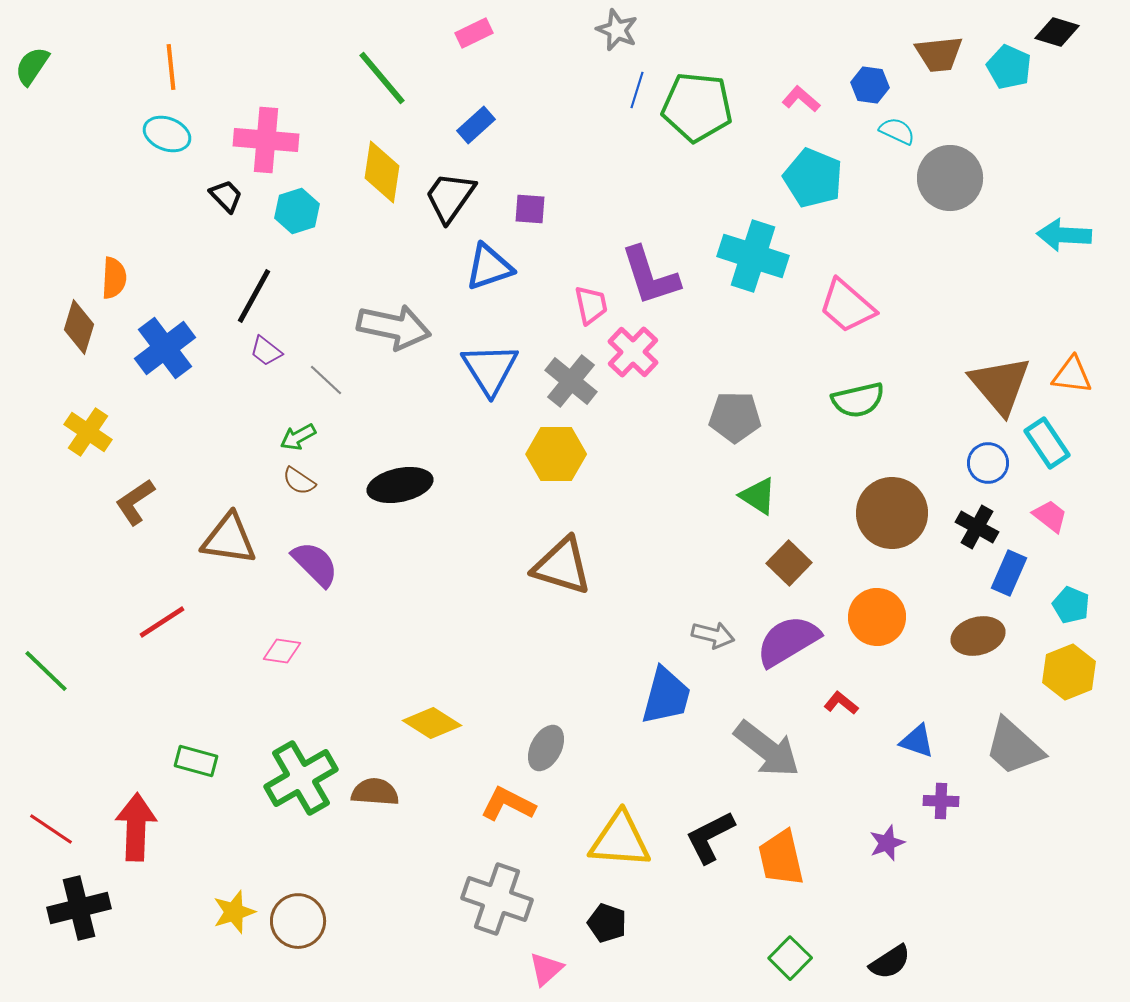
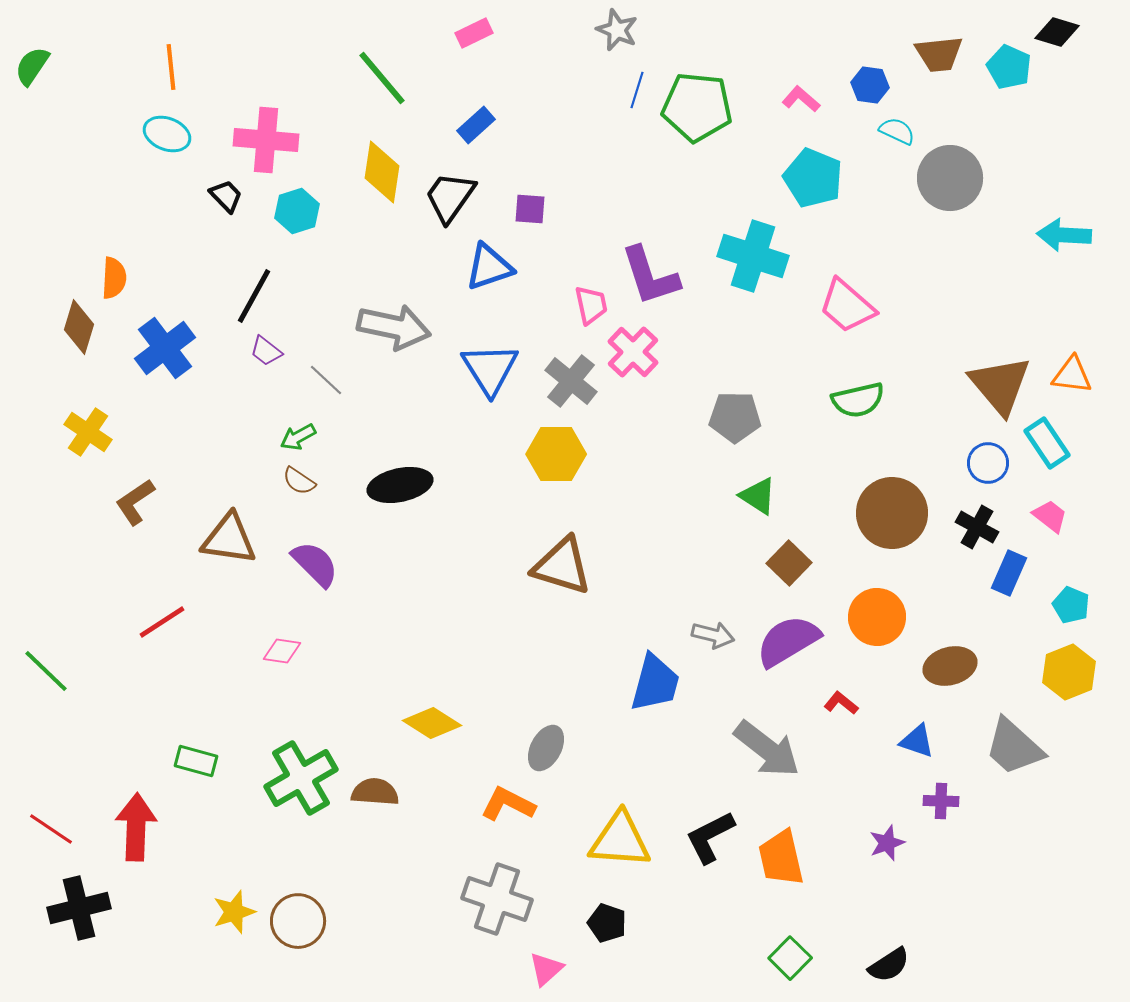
brown ellipse at (978, 636): moved 28 px left, 30 px down
blue trapezoid at (666, 696): moved 11 px left, 13 px up
black semicircle at (890, 962): moved 1 px left, 3 px down
